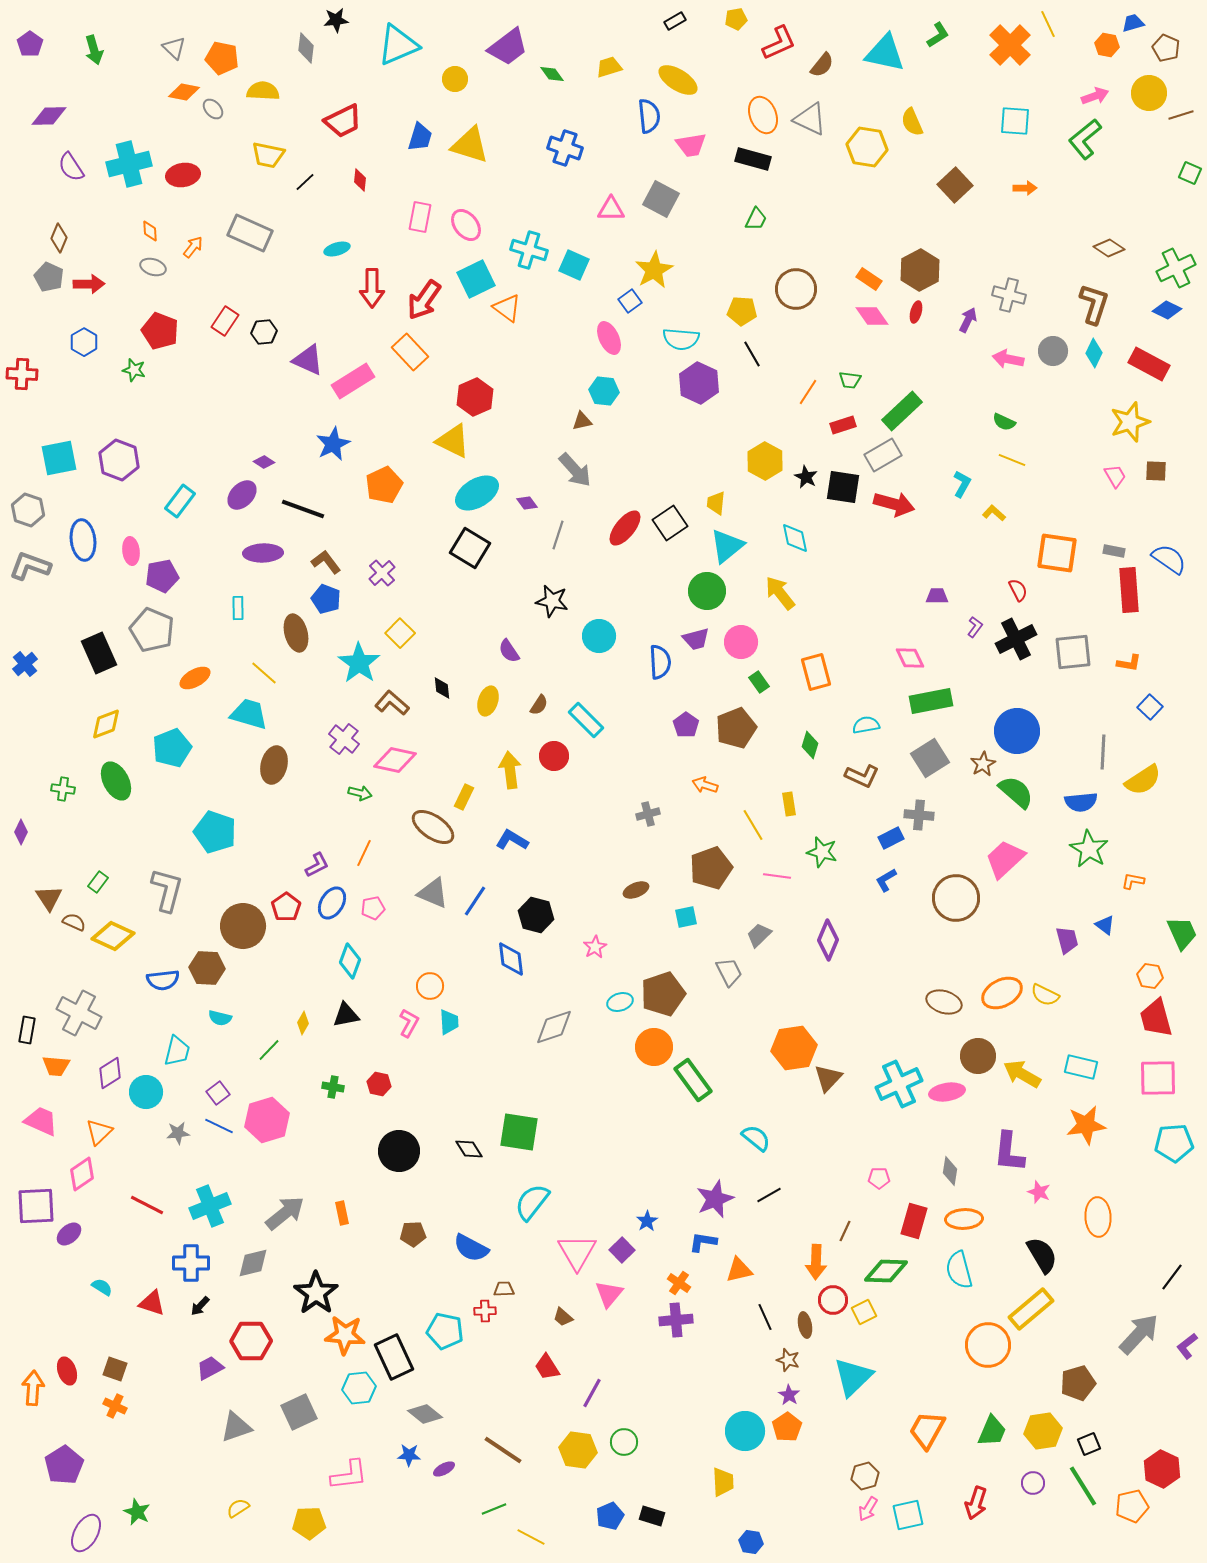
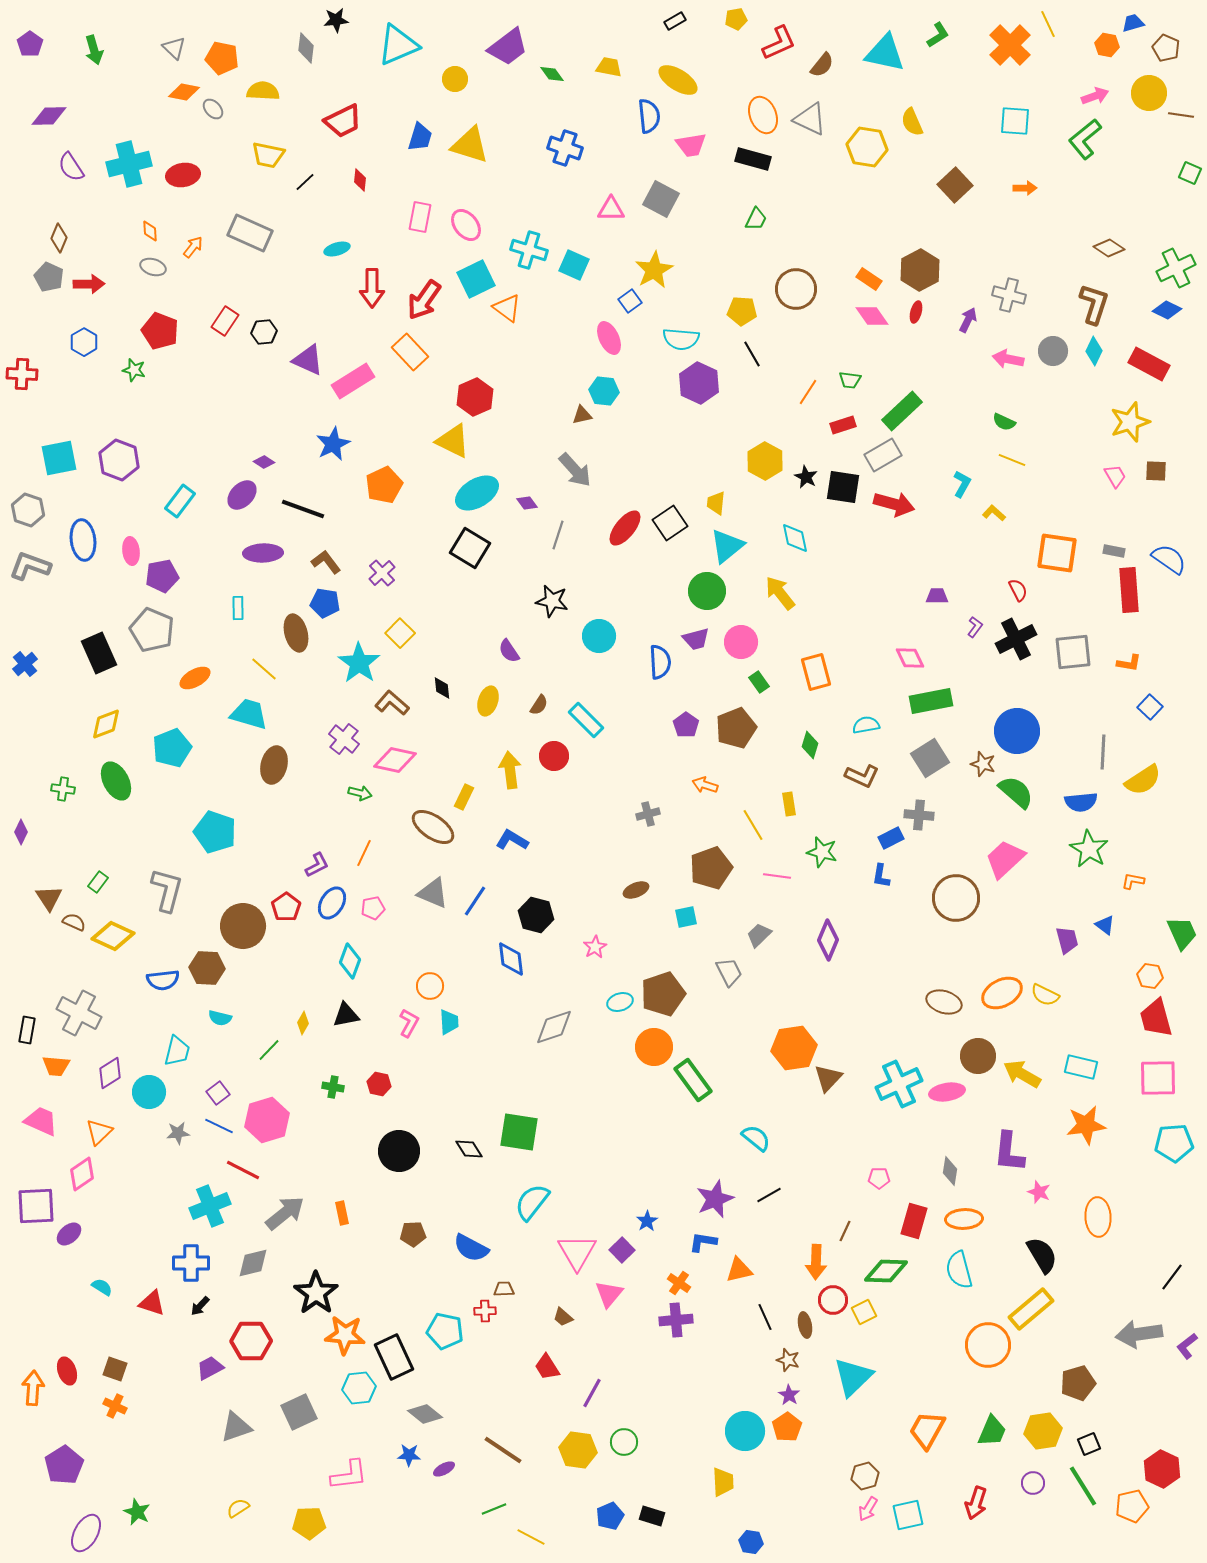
yellow trapezoid at (609, 67): rotated 28 degrees clockwise
brown line at (1181, 115): rotated 25 degrees clockwise
cyan diamond at (1094, 353): moved 2 px up
brown triangle at (582, 421): moved 6 px up
blue pentagon at (326, 599): moved 1 px left, 4 px down; rotated 12 degrees counterclockwise
yellow line at (264, 673): moved 4 px up
brown star at (983, 764): rotated 25 degrees counterclockwise
blue L-shape at (886, 880): moved 5 px left, 4 px up; rotated 50 degrees counterclockwise
cyan circle at (146, 1092): moved 3 px right
red line at (147, 1205): moved 96 px right, 35 px up
gray arrow at (1139, 1334): rotated 141 degrees counterclockwise
